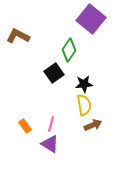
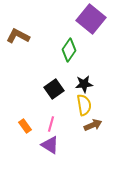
black square: moved 16 px down
purple triangle: moved 1 px down
